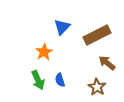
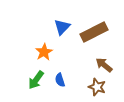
brown rectangle: moved 3 px left, 3 px up
brown arrow: moved 3 px left, 2 px down
green arrow: moved 2 px left; rotated 60 degrees clockwise
brown star: rotated 12 degrees counterclockwise
